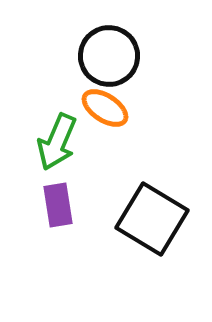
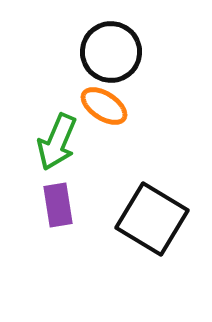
black circle: moved 2 px right, 4 px up
orange ellipse: moved 1 px left, 2 px up
